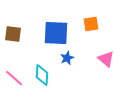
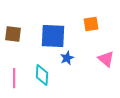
blue square: moved 3 px left, 3 px down
pink line: rotated 48 degrees clockwise
